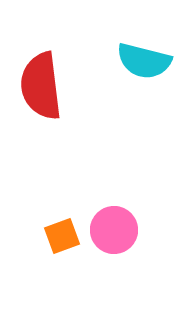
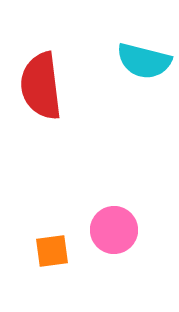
orange square: moved 10 px left, 15 px down; rotated 12 degrees clockwise
